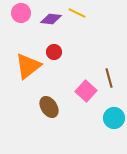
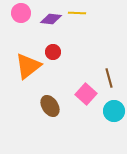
yellow line: rotated 24 degrees counterclockwise
red circle: moved 1 px left
pink square: moved 3 px down
brown ellipse: moved 1 px right, 1 px up
cyan circle: moved 7 px up
